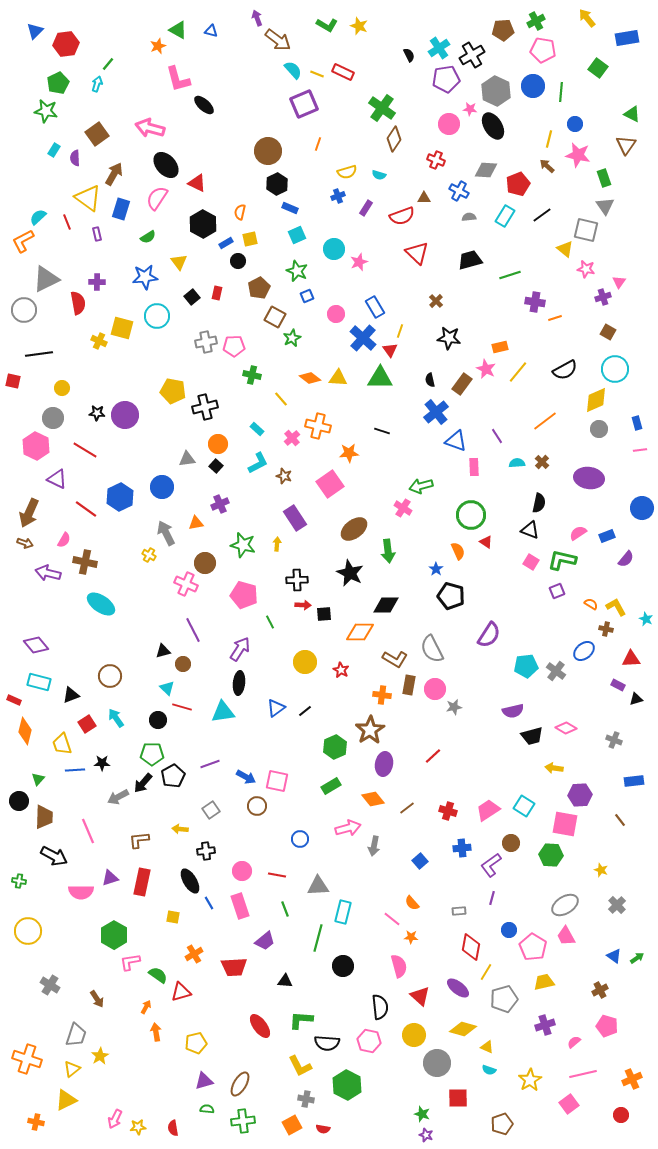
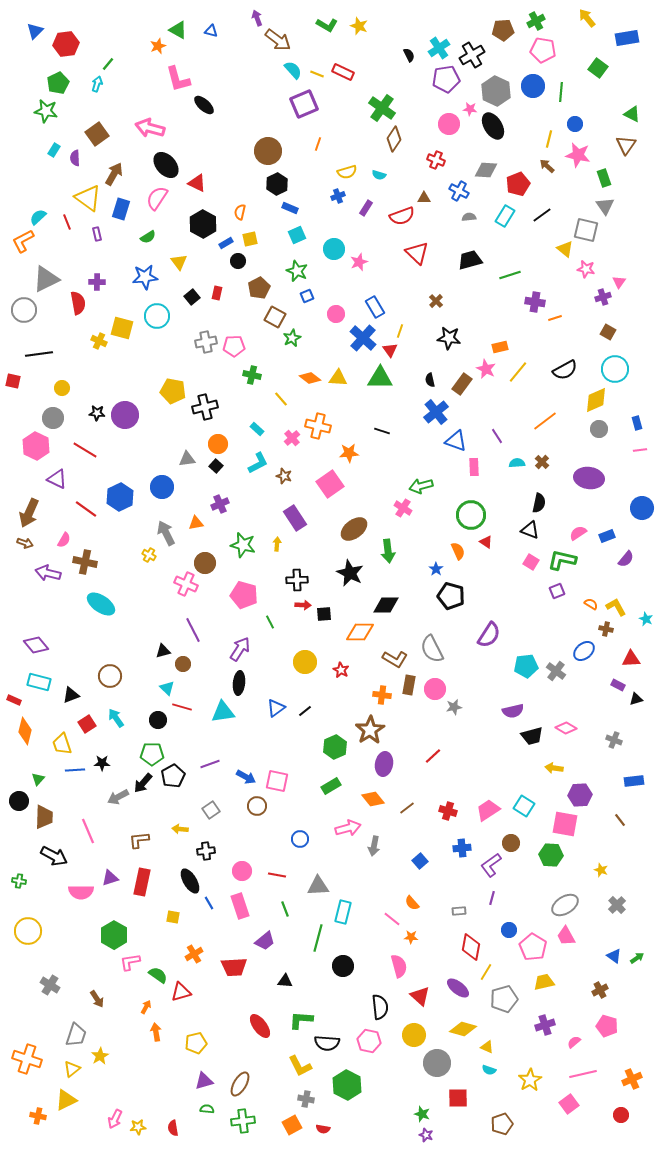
orange cross at (36, 1122): moved 2 px right, 6 px up
